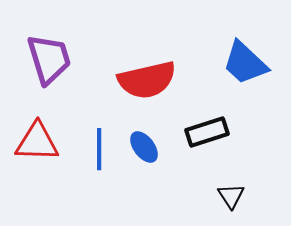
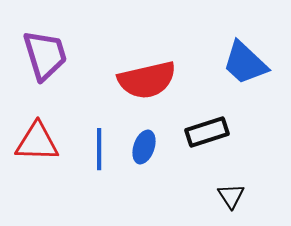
purple trapezoid: moved 4 px left, 4 px up
blue ellipse: rotated 56 degrees clockwise
